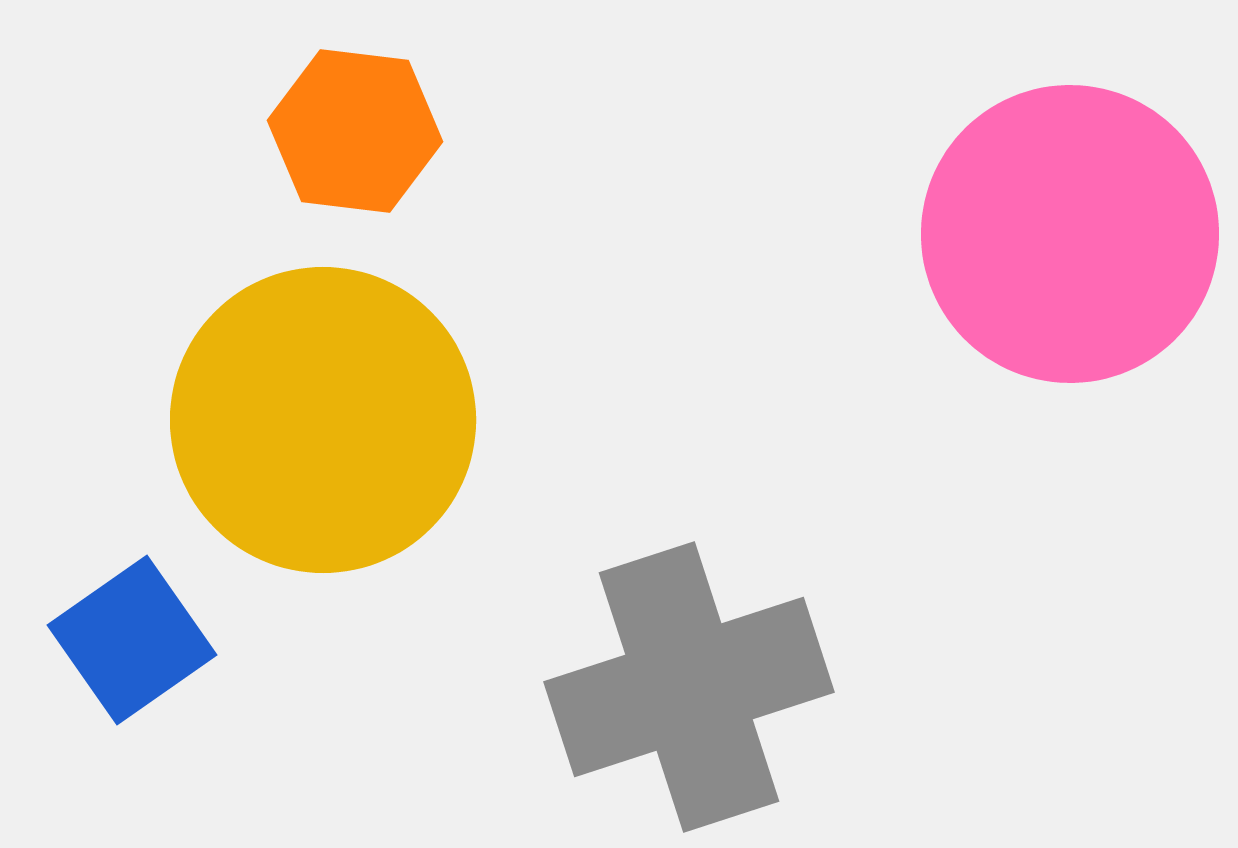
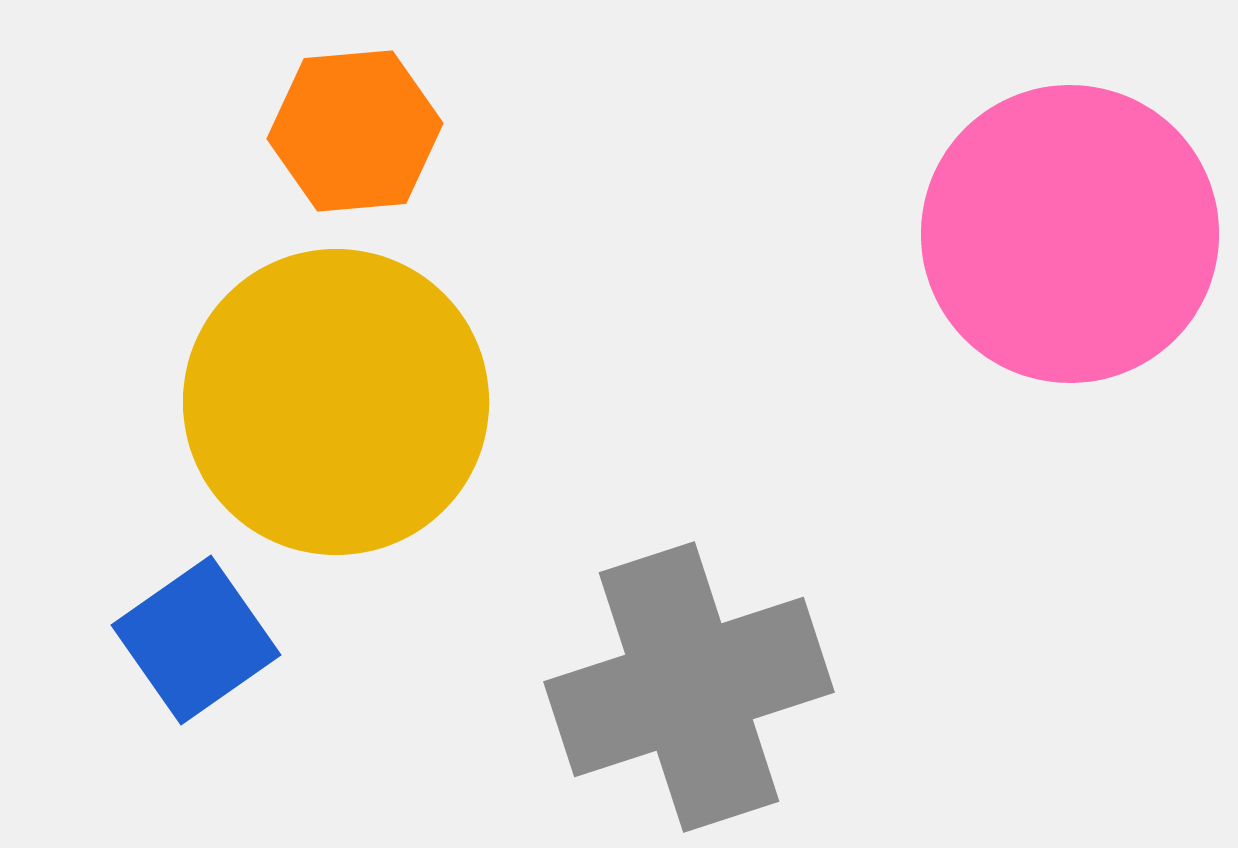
orange hexagon: rotated 12 degrees counterclockwise
yellow circle: moved 13 px right, 18 px up
blue square: moved 64 px right
